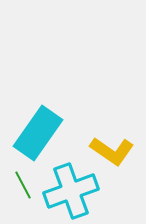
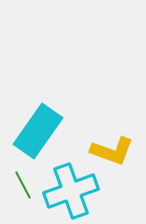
cyan rectangle: moved 2 px up
yellow L-shape: rotated 15 degrees counterclockwise
